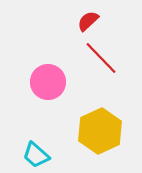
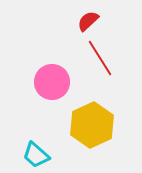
red line: moved 1 px left; rotated 12 degrees clockwise
pink circle: moved 4 px right
yellow hexagon: moved 8 px left, 6 px up
